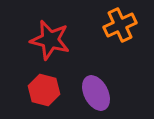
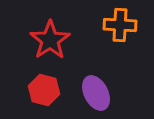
orange cross: rotated 28 degrees clockwise
red star: rotated 24 degrees clockwise
